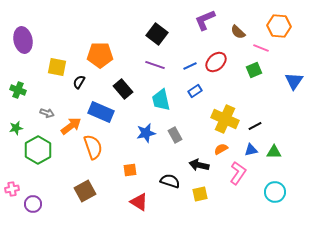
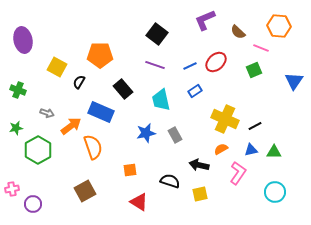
yellow square at (57, 67): rotated 18 degrees clockwise
